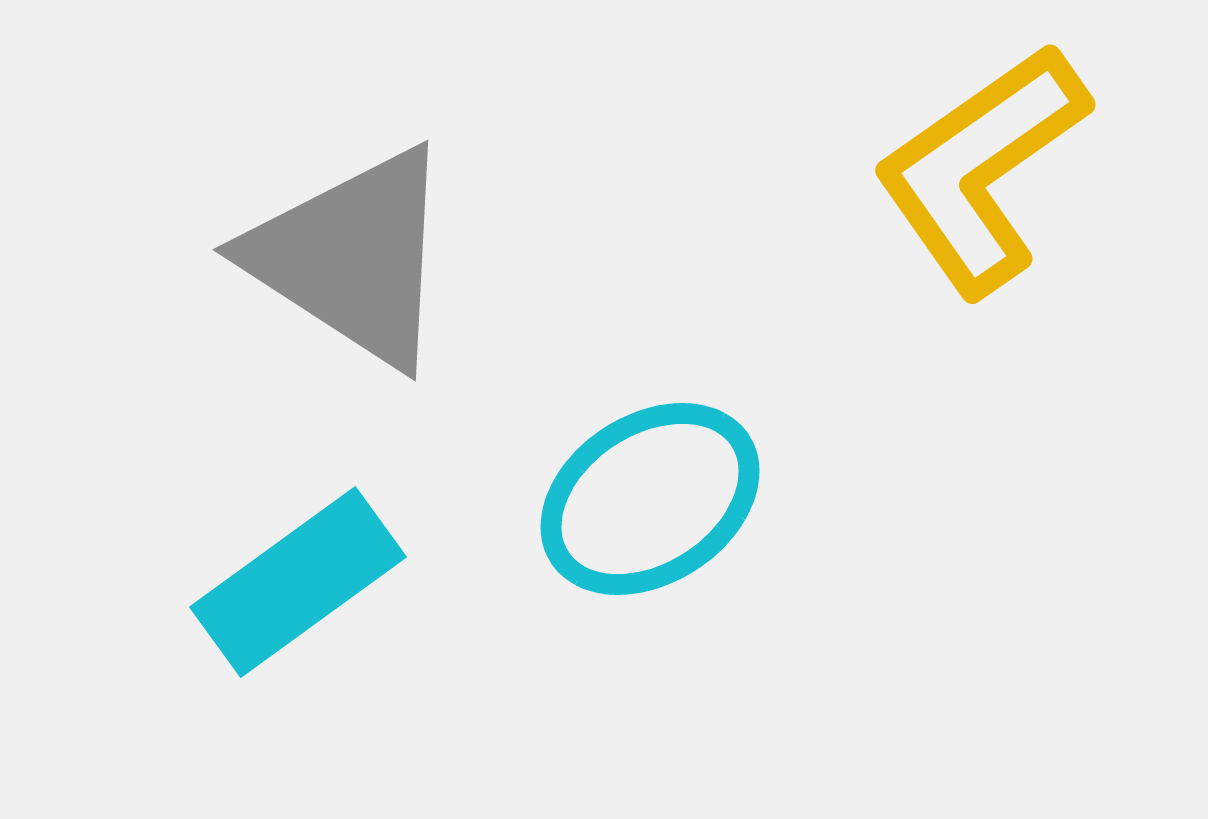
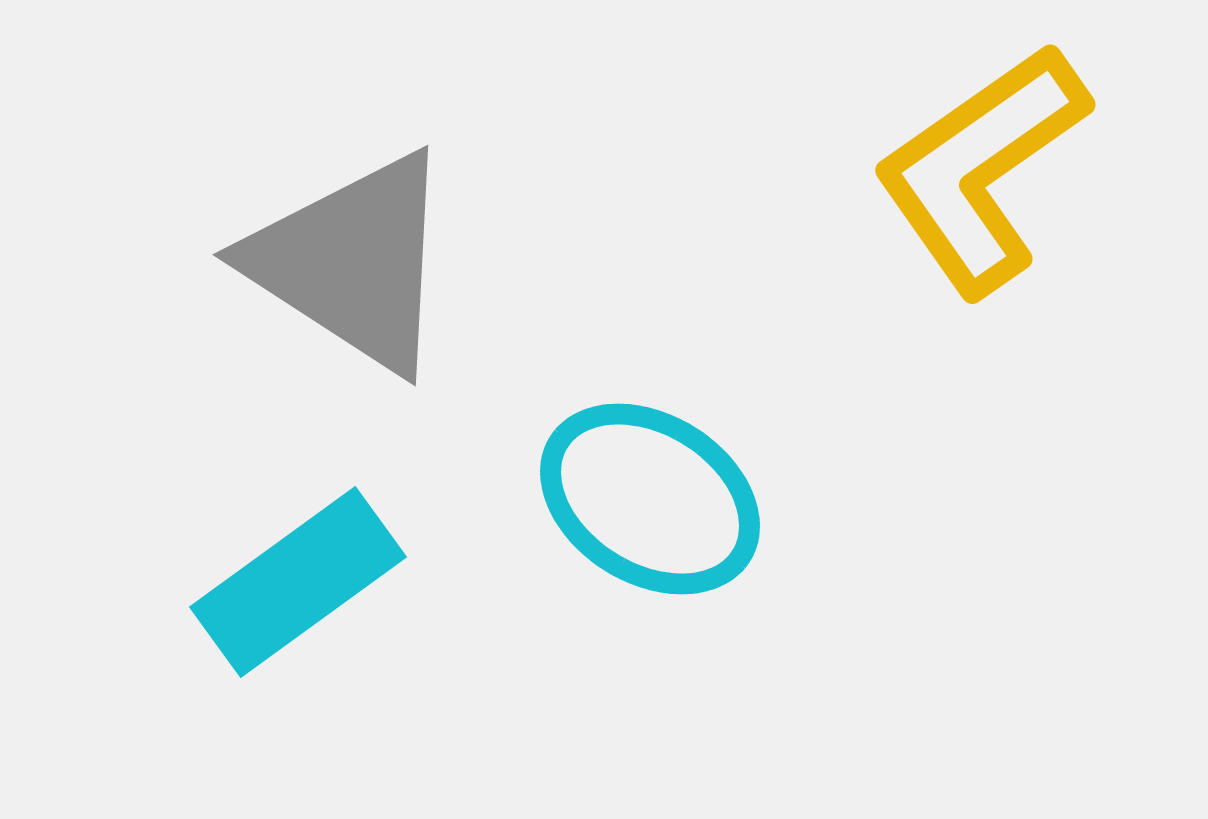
gray triangle: moved 5 px down
cyan ellipse: rotated 65 degrees clockwise
